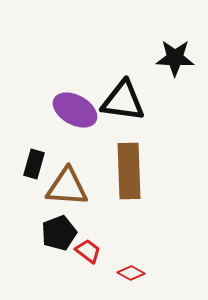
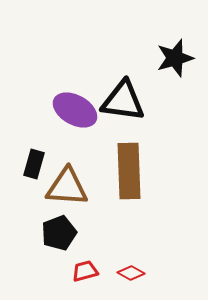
black star: rotated 18 degrees counterclockwise
red trapezoid: moved 3 px left, 20 px down; rotated 52 degrees counterclockwise
